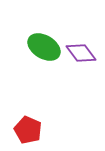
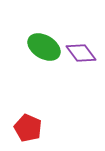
red pentagon: moved 2 px up
